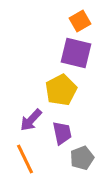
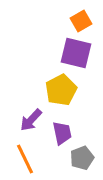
orange square: moved 1 px right
